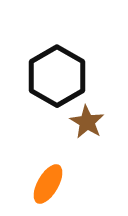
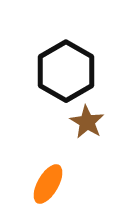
black hexagon: moved 9 px right, 5 px up
